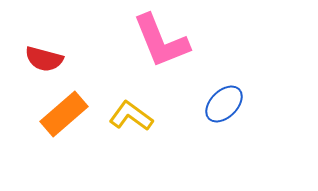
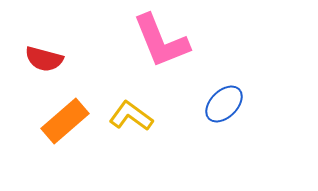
orange rectangle: moved 1 px right, 7 px down
